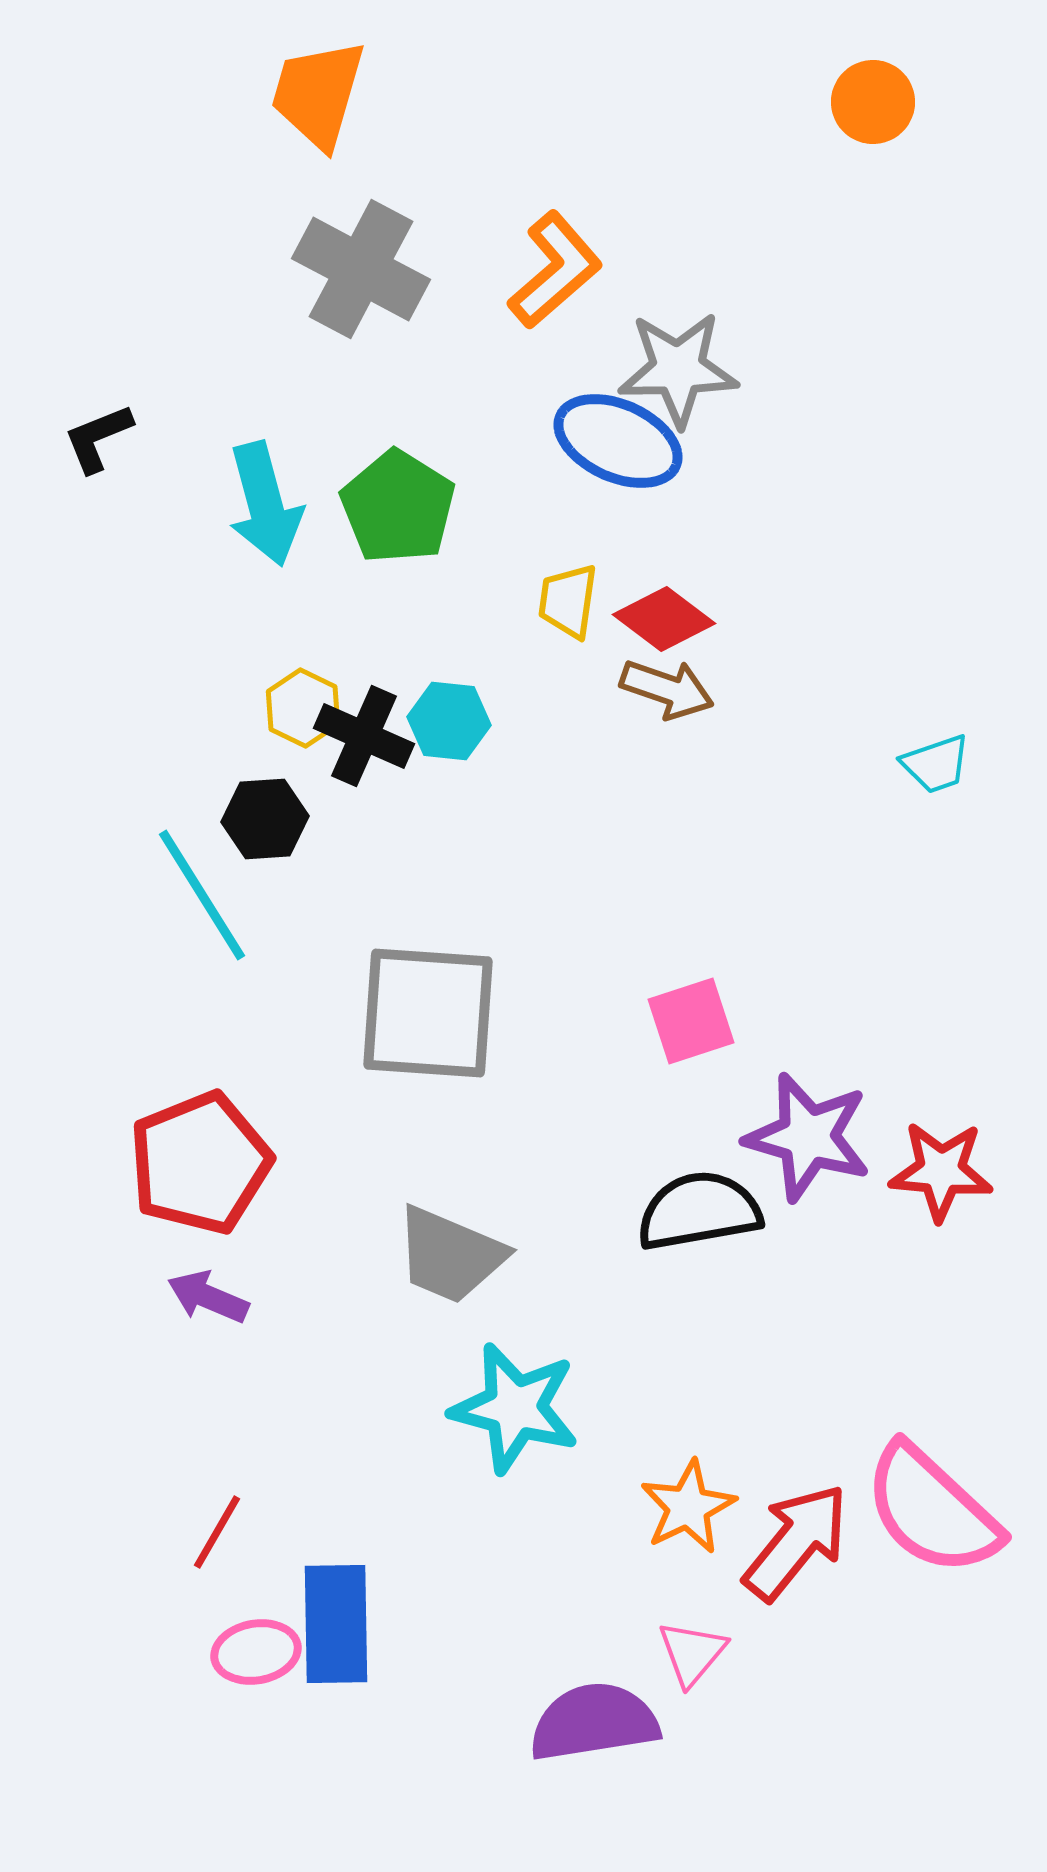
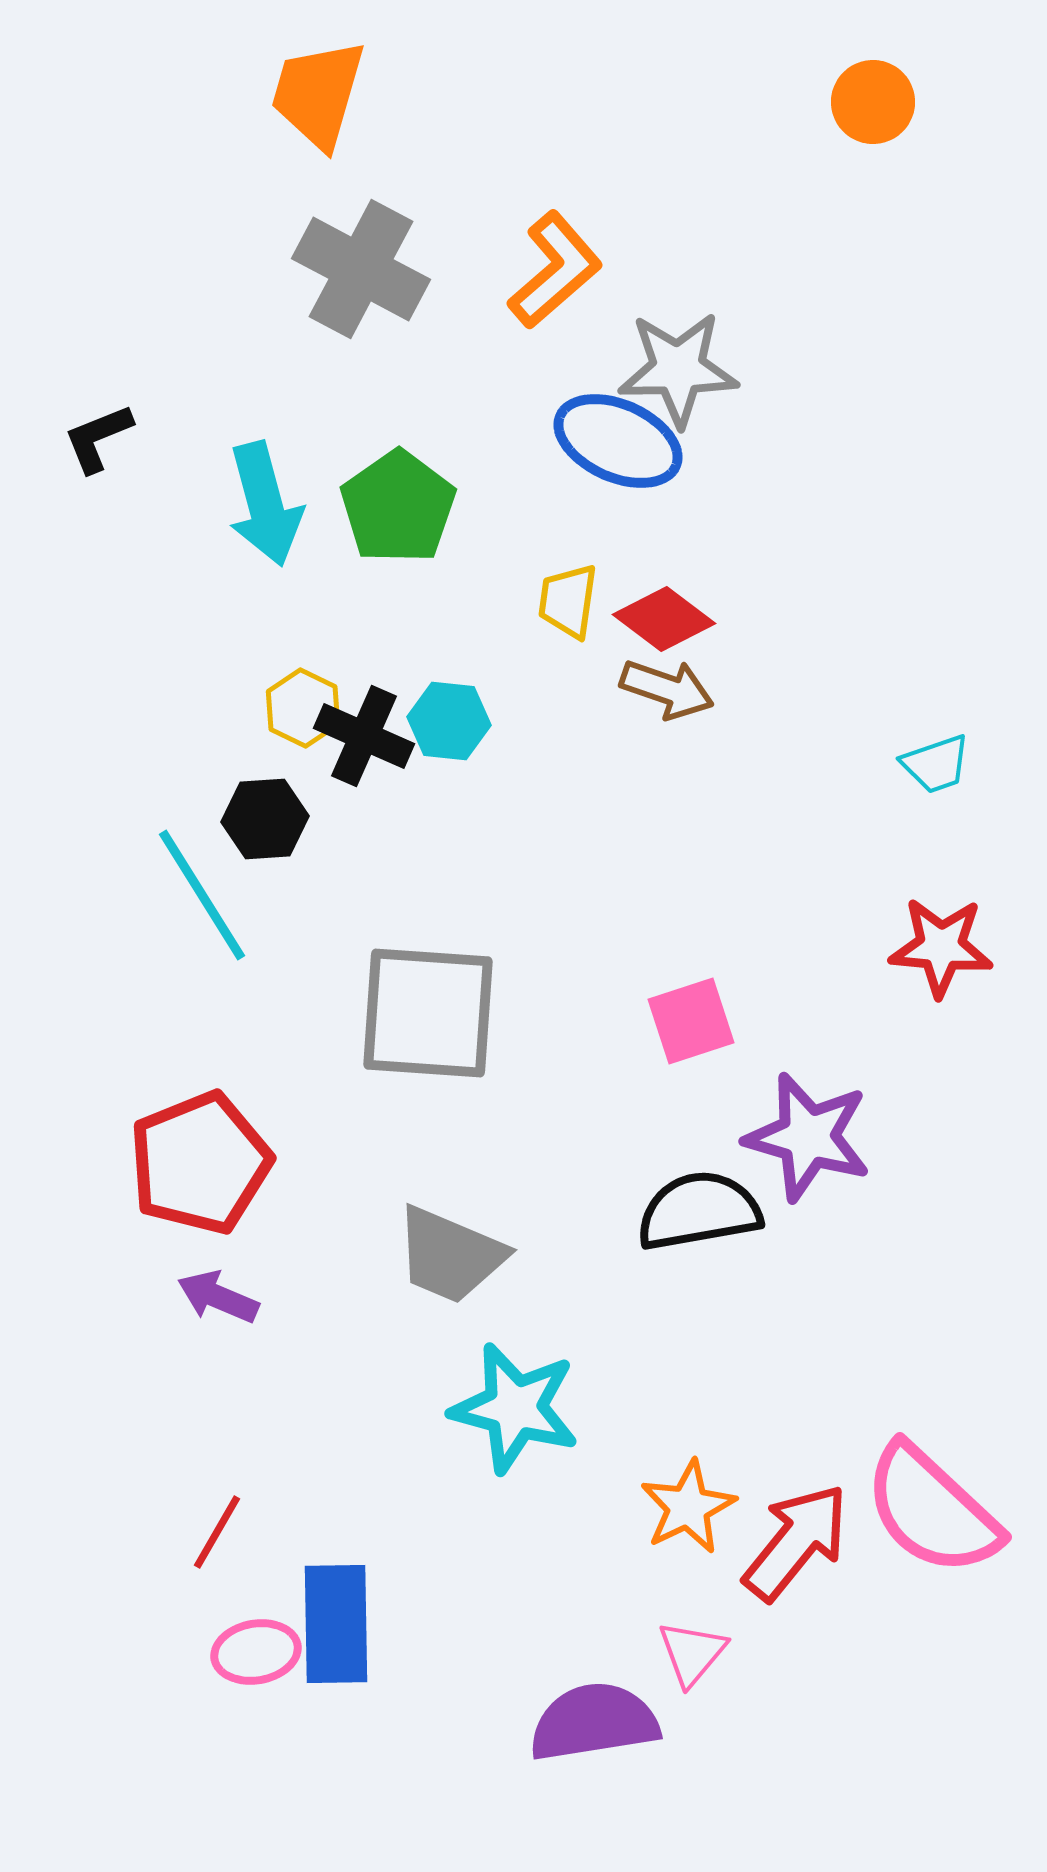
green pentagon: rotated 5 degrees clockwise
red star: moved 224 px up
purple arrow: moved 10 px right
